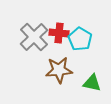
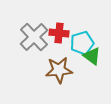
cyan pentagon: moved 2 px right, 4 px down; rotated 25 degrees clockwise
green triangle: moved 27 px up; rotated 24 degrees clockwise
